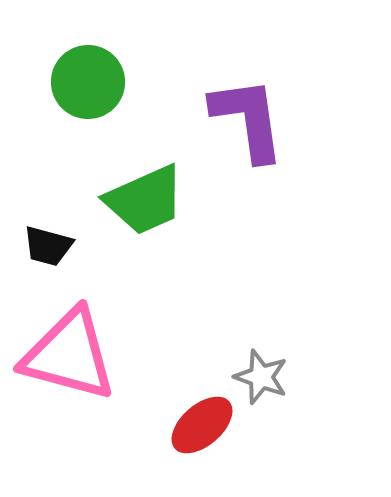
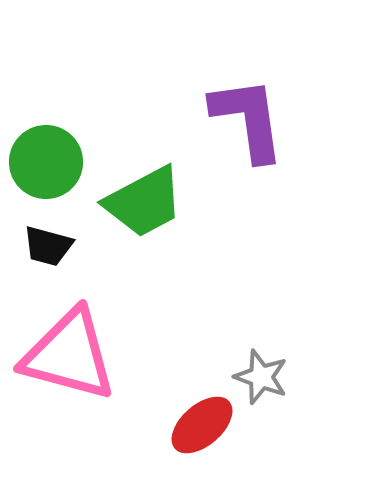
green circle: moved 42 px left, 80 px down
green trapezoid: moved 1 px left, 2 px down; rotated 4 degrees counterclockwise
